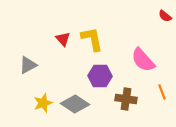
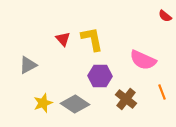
pink semicircle: rotated 24 degrees counterclockwise
brown cross: rotated 30 degrees clockwise
